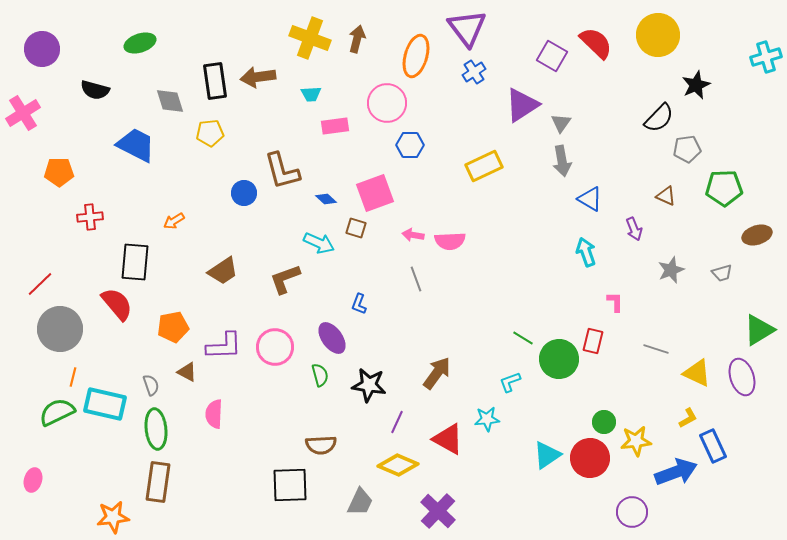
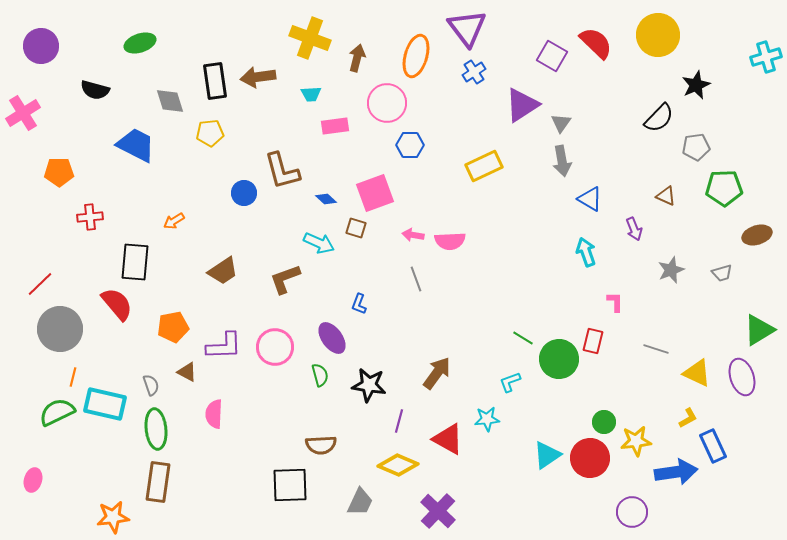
brown arrow at (357, 39): moved 19 px down
purple circle at (42, 49): moved 1 px left, 3 px up
gray pentagon at (687, 149): moved 9 px right, 2 px up
purple line at (397, 422): moved 2 px right, 1 px up; rotated 10 degrees counterclockwise
blue arrow at (676, 472): rotated 12 degrees clockwise
